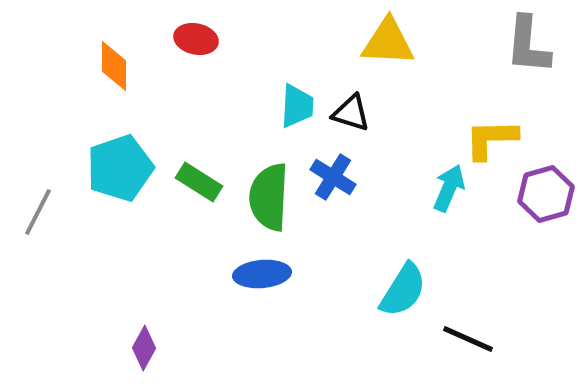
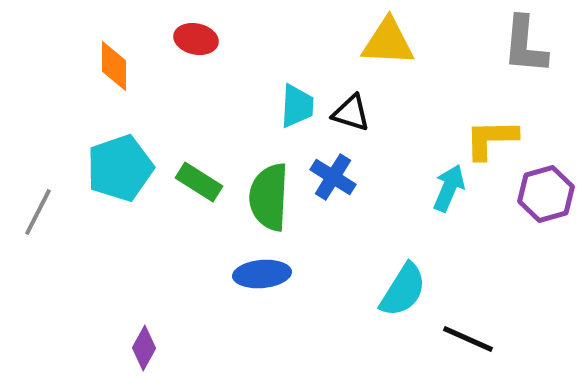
gray L-shape: moved 3 px left
